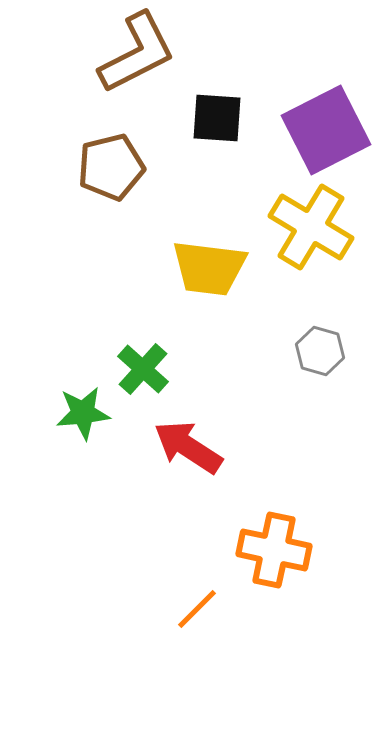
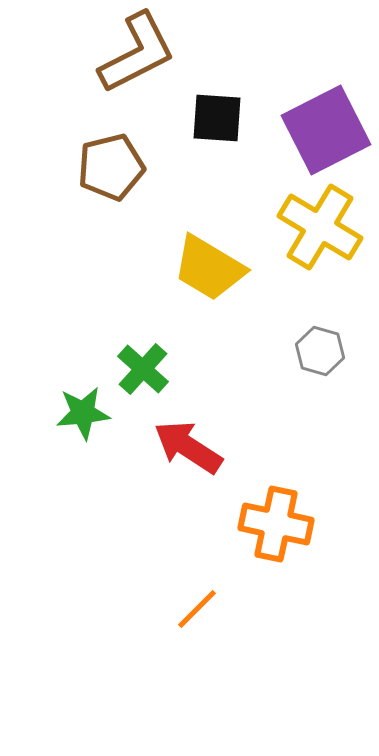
yellow cross: moved 9 px right
yellow trapezoid: rotated 24 degrees clockwise
orange cross: moved 2 px right, 26 px up
